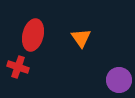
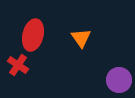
red cross: moved 2 px up; rotated 15 degrees clockwise
